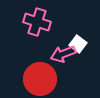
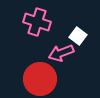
white square: moved 8 px up
pink arrow: moved 2 px left, 1 px up
